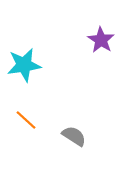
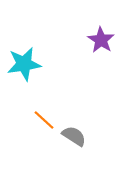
cyan star: moved 1 px up
orange line: moved 18 px right
